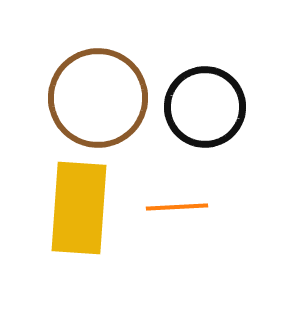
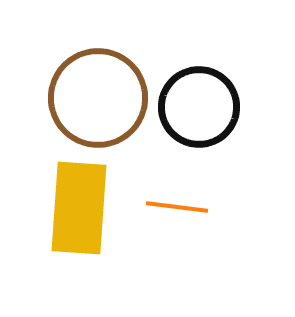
black circle: moved 6 px left
orange line: rotated 10 degrees clockwise
